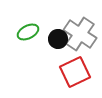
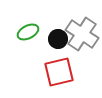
gray cross: moved 2 px right
red square: moved 16 px left; rotated 12 degrees clockwise
